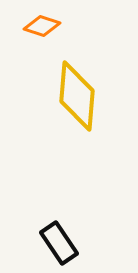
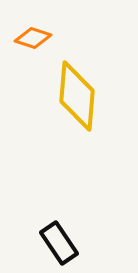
orange diamond: moved 9 px left, 12 px down
